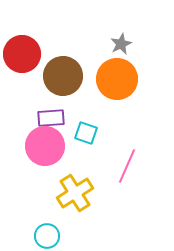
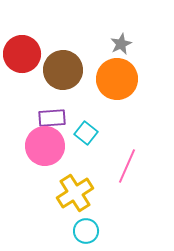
brown circle: moved 6 px up
purple rectangle: moved 1 px right
cyan square: rotated 20 degrees clockwise
cyan circle: moved 39 px right, 5 px up
